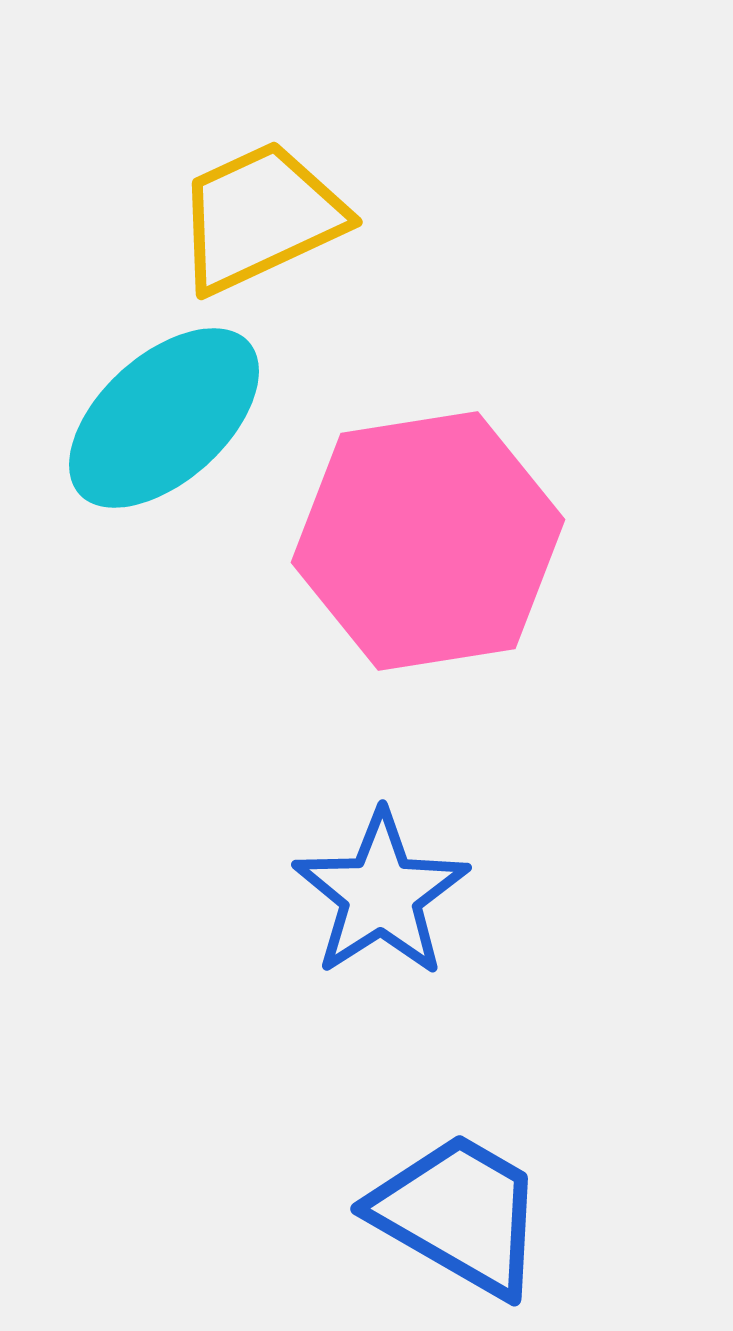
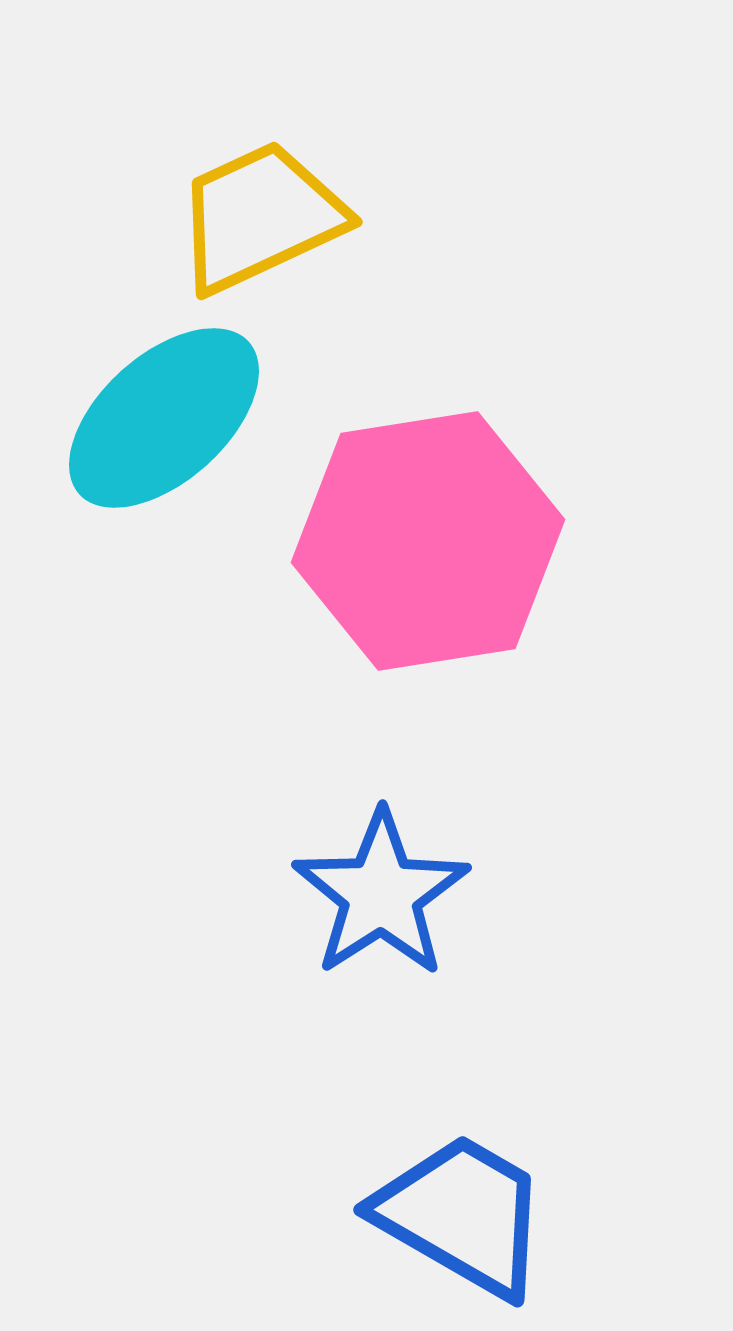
blue trapezoid: moved 3 px right, 1 px down
